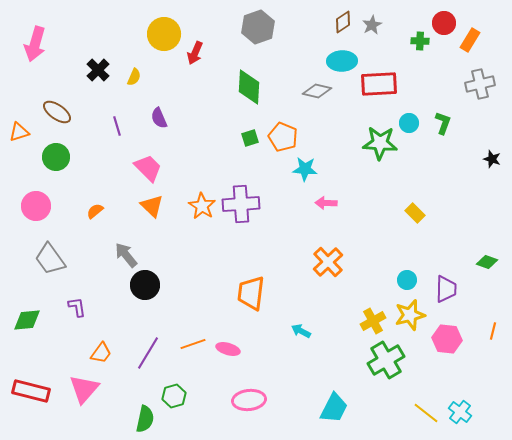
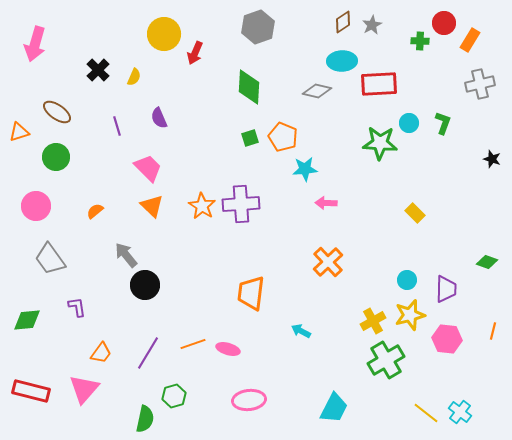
cyan star at (305, 169): rotated 10 degrees counterclockwise
